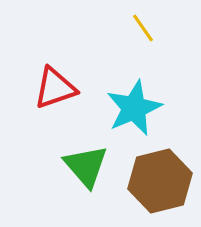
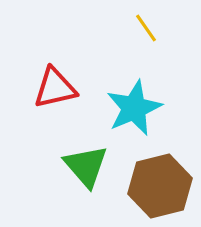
yellow line: moved 3 px right
red triangle: rotated 6 degrees clockwise
brown hexagon: moved 5 px down
